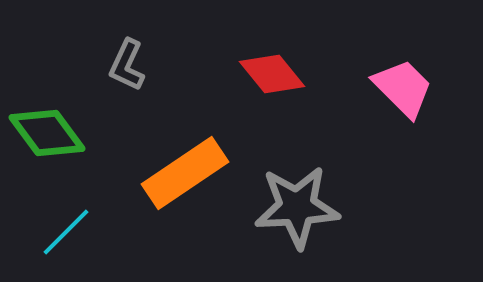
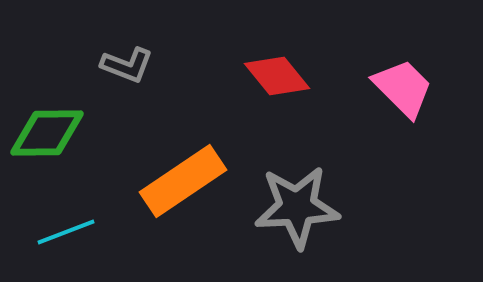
gray L-shape: rotated 94 degrees counterclockwise
red diamond: moved 5 px right, 2 px down
green diamond: rotated 54 degrees counterclockwise
orange rectangle: moved 2 px left, 8 px down
cyan line: rotated 24 degrees clockwise
